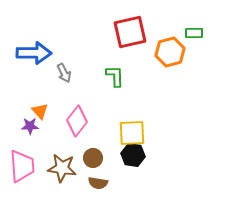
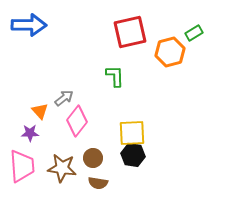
green rectangle: rotated 30 degrees counterclockwise
blue arrow: moved 5 px left, 28 px up
gray arrow: moved 25 px down; rotated 102 degrees counterclockwise
purple star: moved 7 px down
